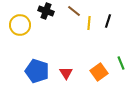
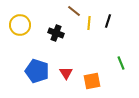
black cross: moved 10 px right, 22 px down
orange square: moved 7 px left, 9 px down; rotated 24 degrees clockwise
